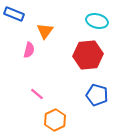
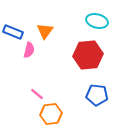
blue rectangle: moved 1 px left, 18 px down
blue pentagon: rotated 10 degrees counterclockwise
orange hexagon: moved 4 px left, 6 px up; rotated 20 degrees clockwise
